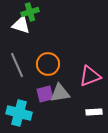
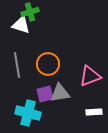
gray line: rotated 15 degrees clockwise
cyan cross: moved 9 px right
